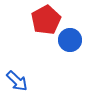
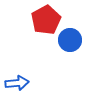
blue arrow: moved 2 px down; rotated 50 degrees counterclockwise
